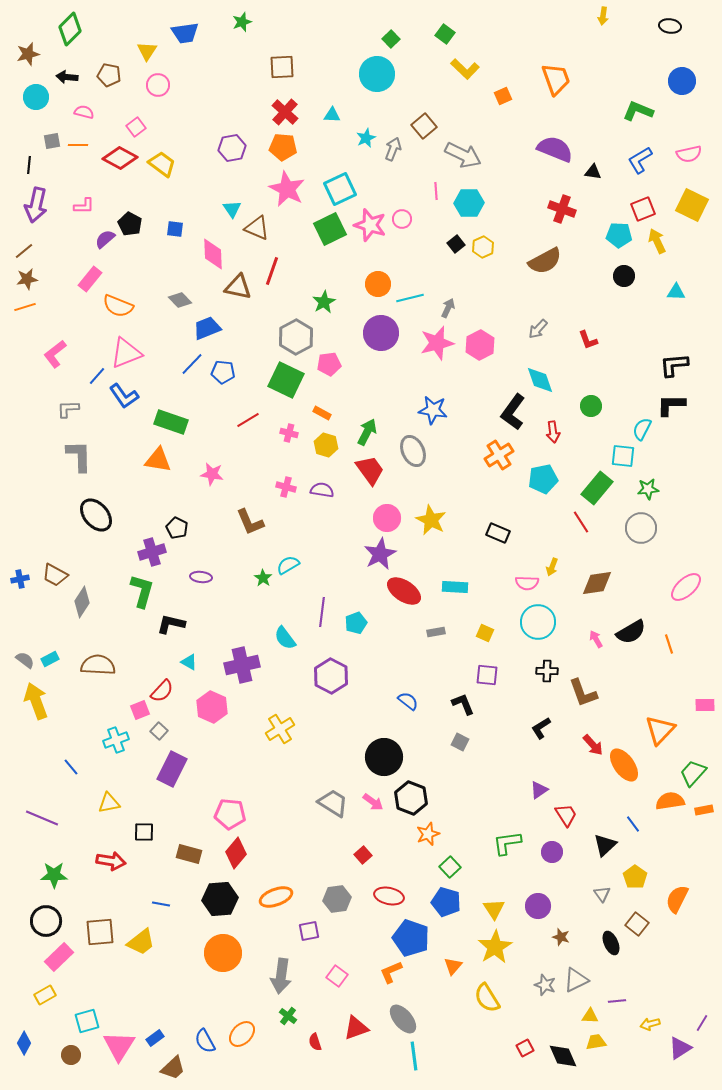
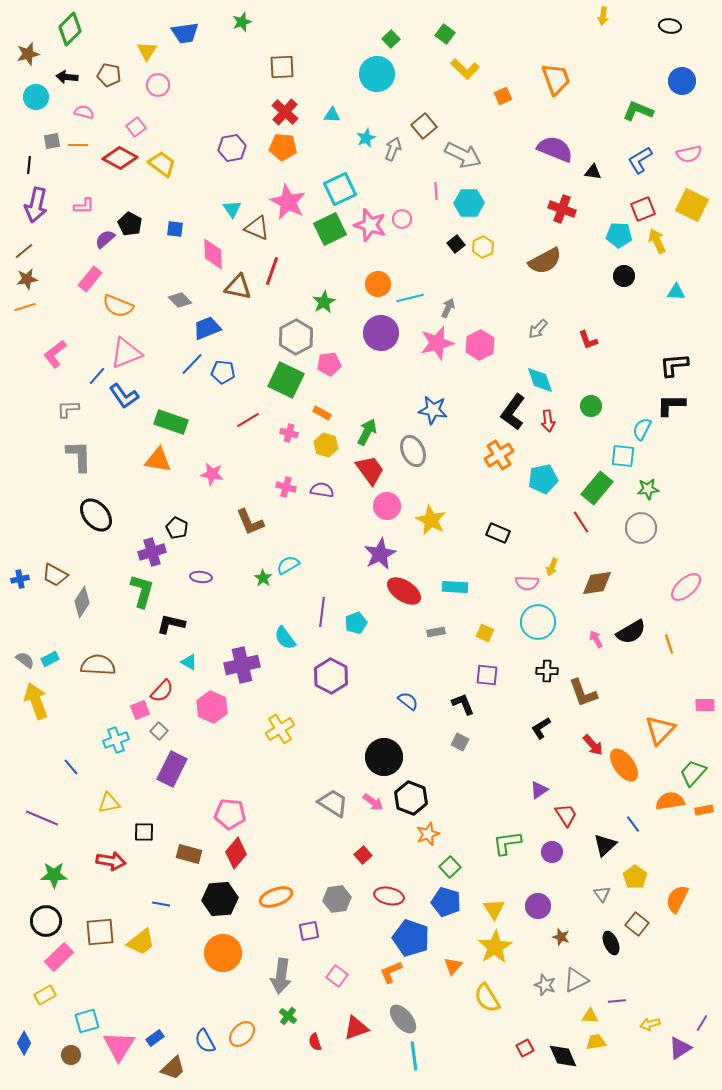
pink star at (287, 189): moved 1 px right, 13 px down
red arrow at (553, 432): moved 5 px left, 11 px up
pink circle at (387, 518): moved 12 px up
